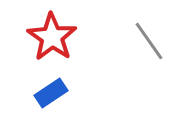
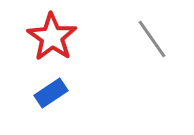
gray line: moved 3 px right, 2 px up
